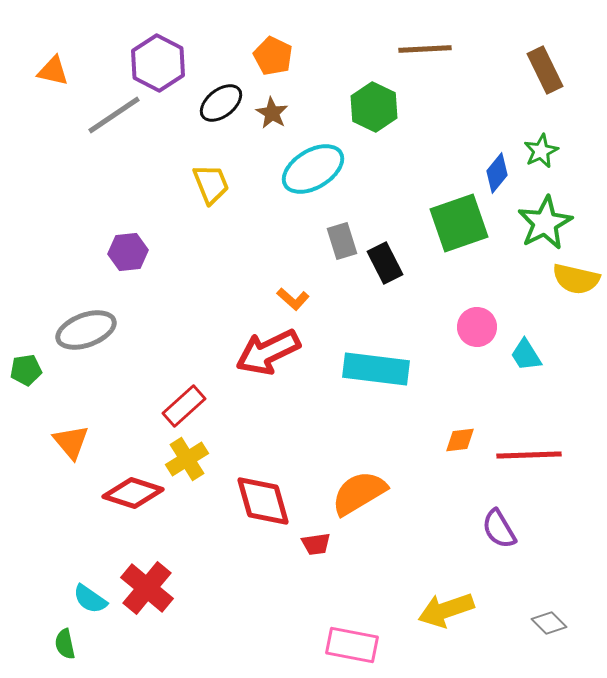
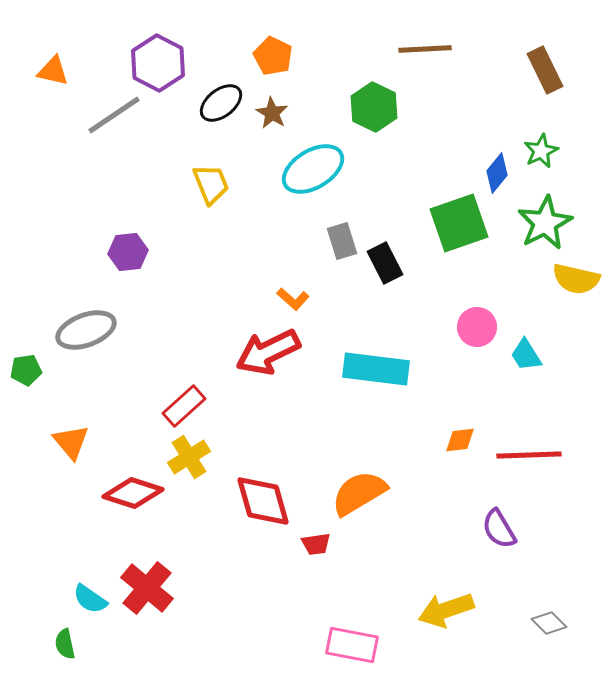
yellow cross at (187, 459): moved 2 px right, 2 px up
